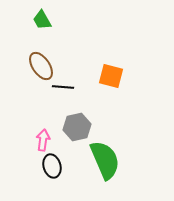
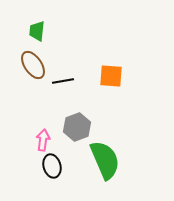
green trapezoid: moved 5 px left, 11 px down; rotated 35 degrees clockwise
brown ellipse: moved 8 px left, 1 px up
orange square: rotated 10 degrees counterclockwise
black line: moved 6 px up; rotated 15 degrees counterclockwise
gray hexagon: rotated 8 degrees counterclockwise
